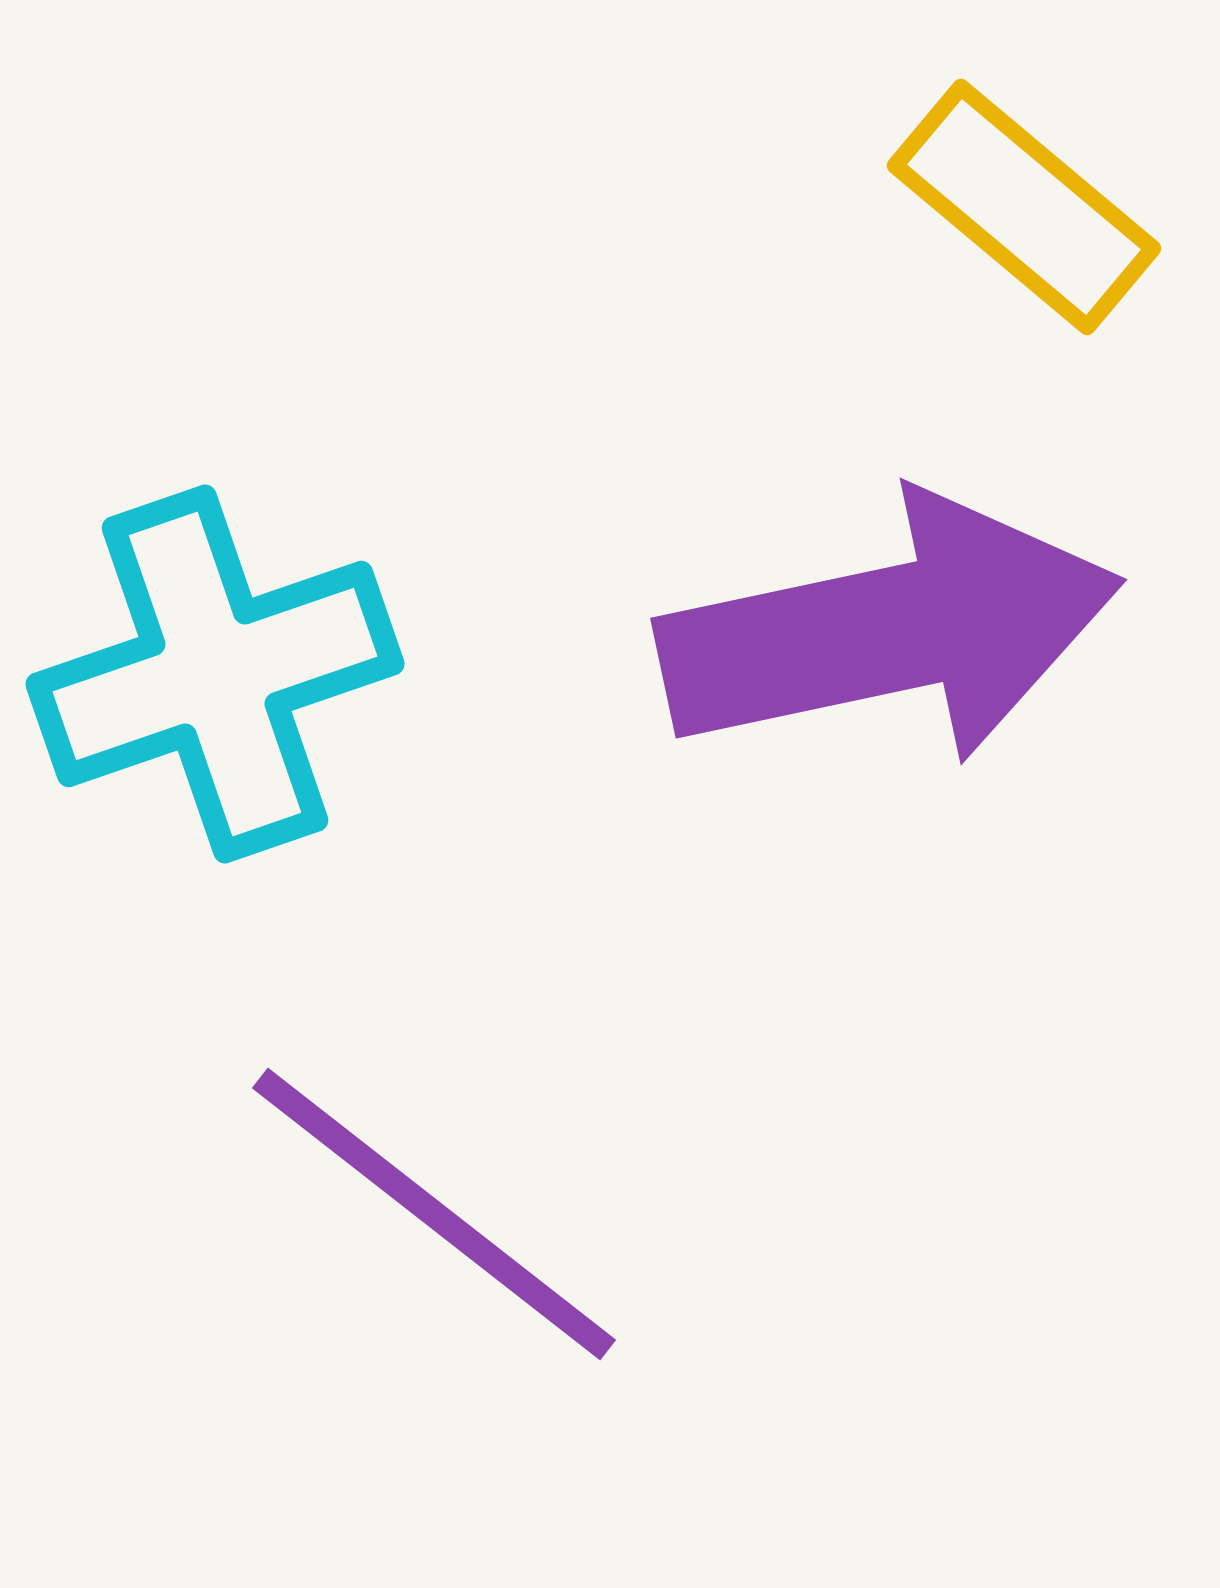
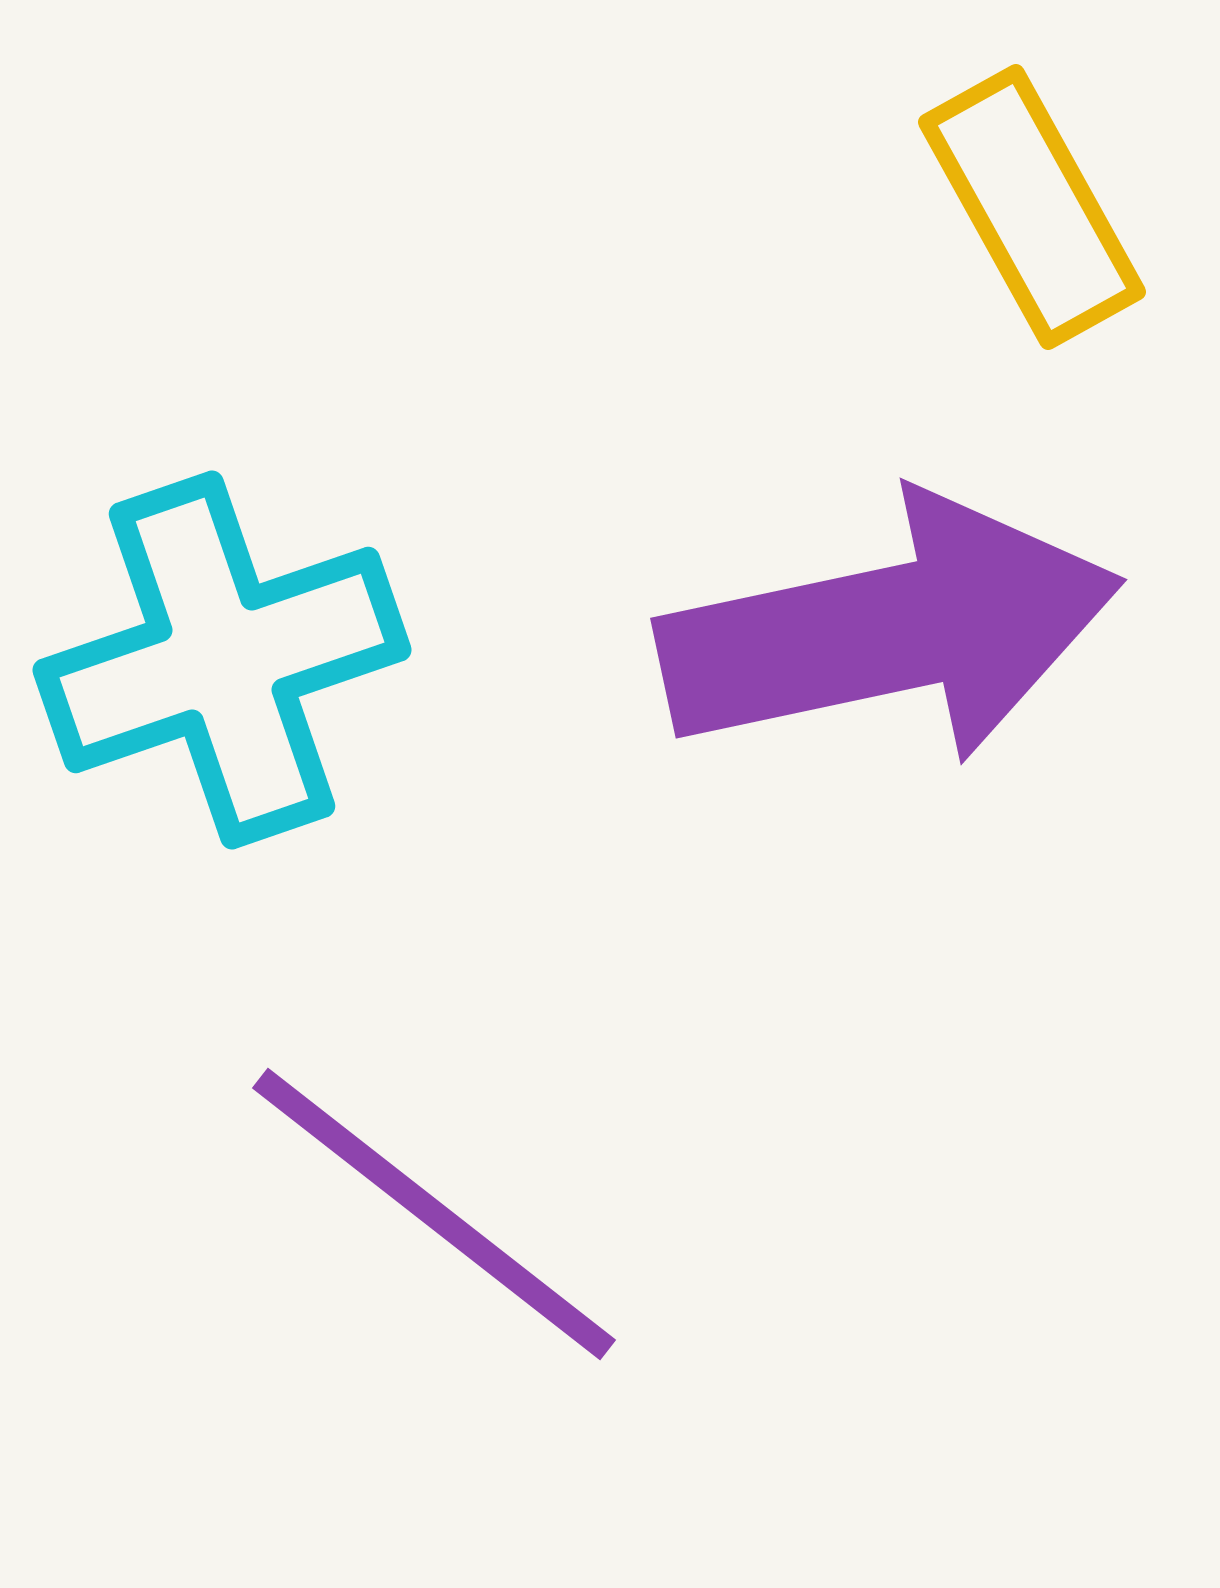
yellow rectangle: moved 8 px right; rotated 21 degrees clockwise
cyan cross: moved 7 px right, 14 px up
